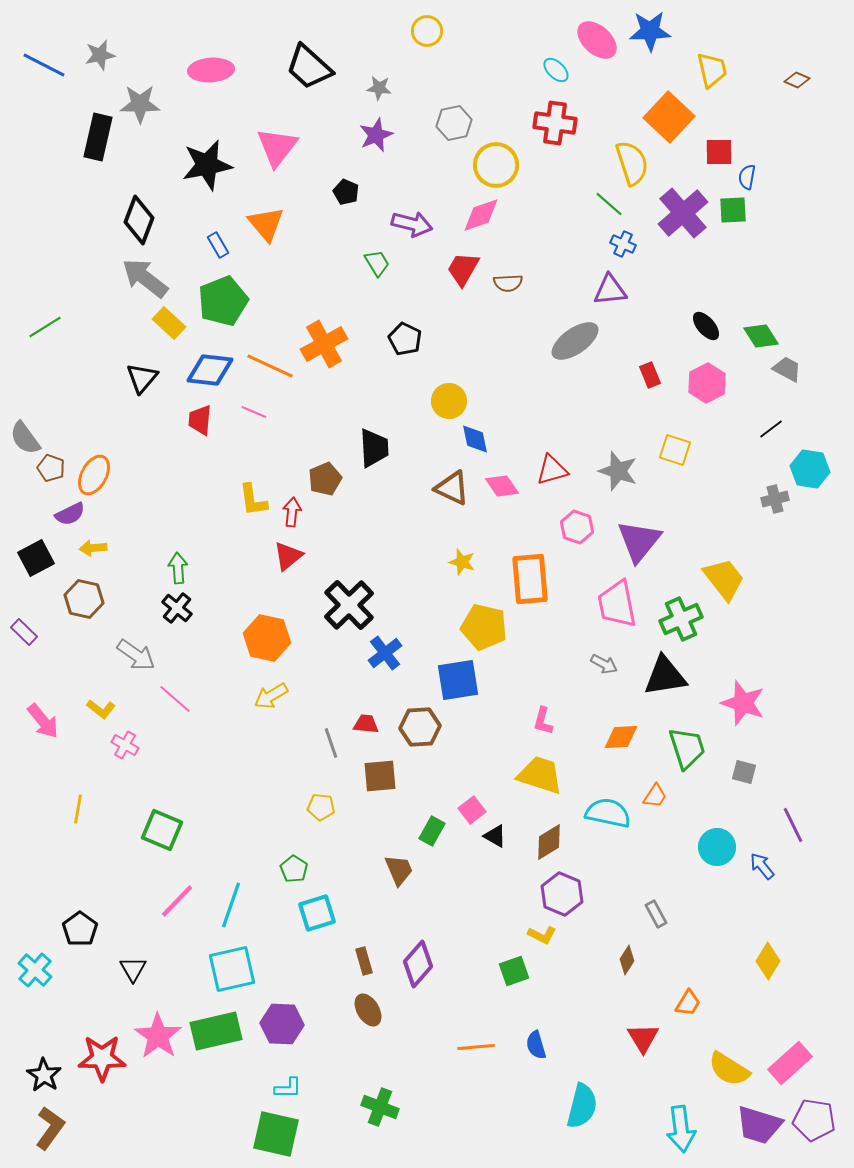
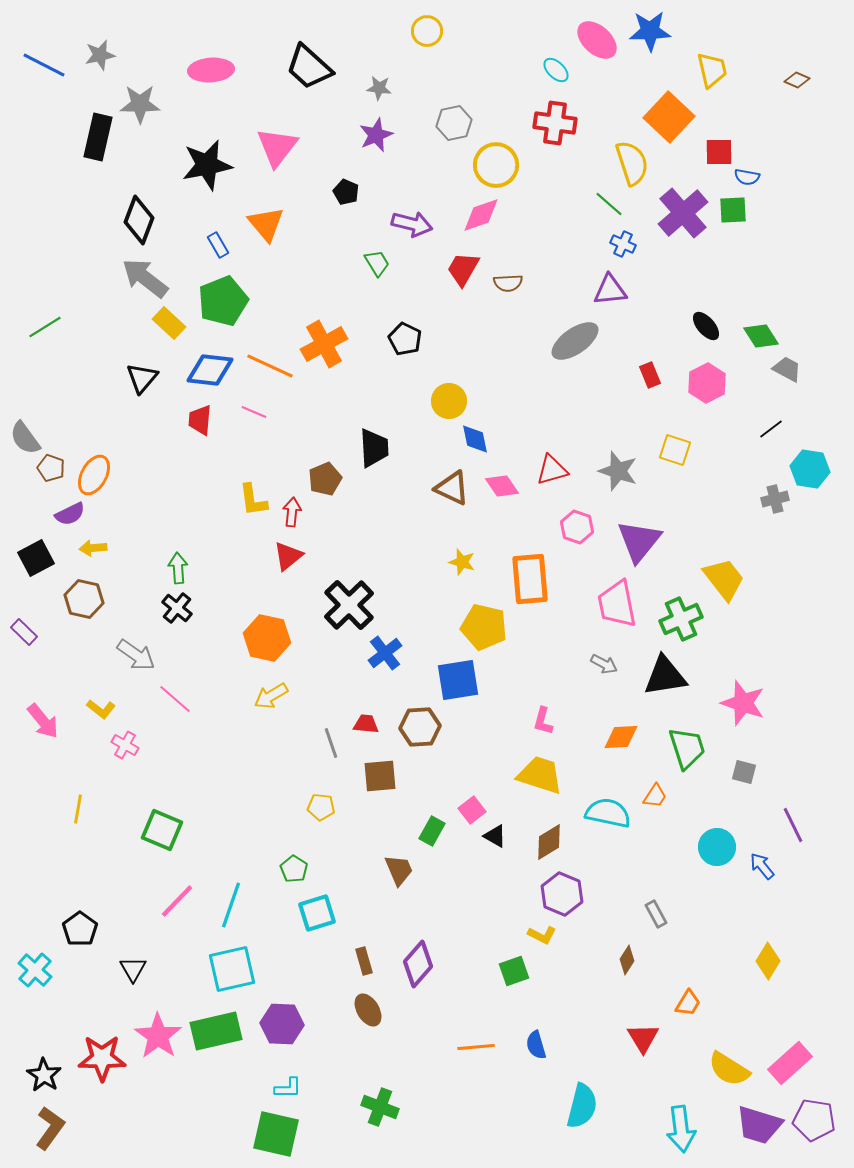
blue semicircle at (747, 177): rotated 90 degrees counterclockwise
